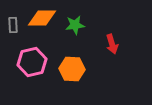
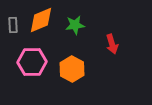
orange diamond: moved 1 px left, 2 px down; rotated 24 degrees counterclockwise
pink hexagon: rotated 12 degrees clockwise
orange hexagon: rotated 25 degrees clockwise
